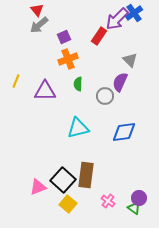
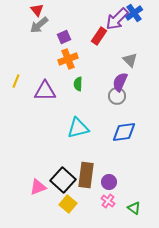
gray circle: moved 12 px right
purple circle: moved 30 px left, 16 px up
